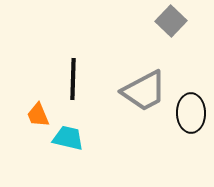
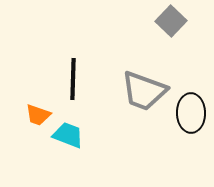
gray trapezoid: rotated 48 degrees clockwise
orange trapezoid: rotated 48 degrees counterclockwise
cyan trapezoid: moved 3 px up; rotated 8 degrees clockwise
